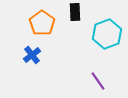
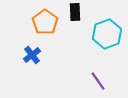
orange pentagon: moved 3 px right, 1 px up
